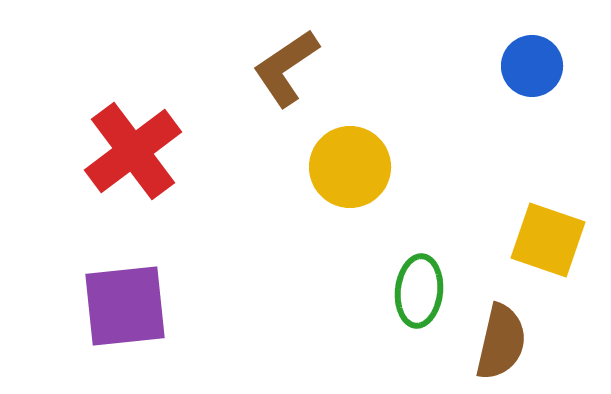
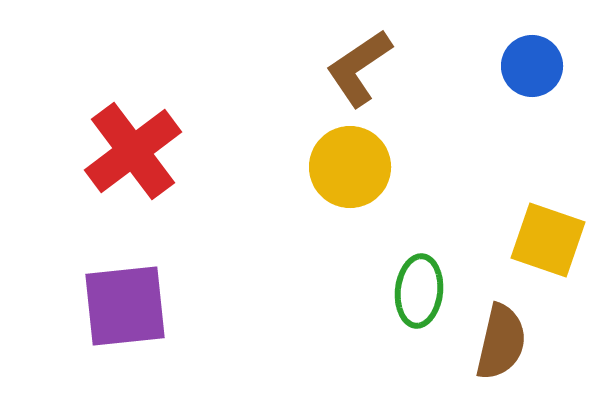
brown L-shape: moved 73 px right
